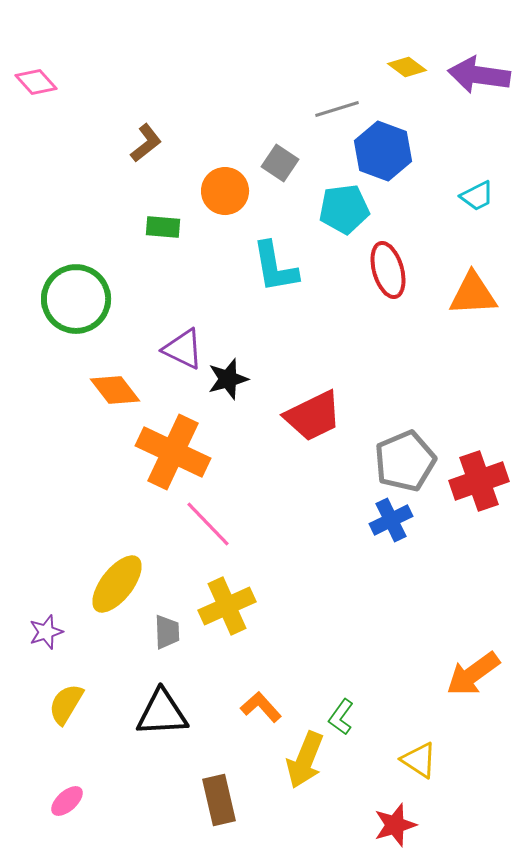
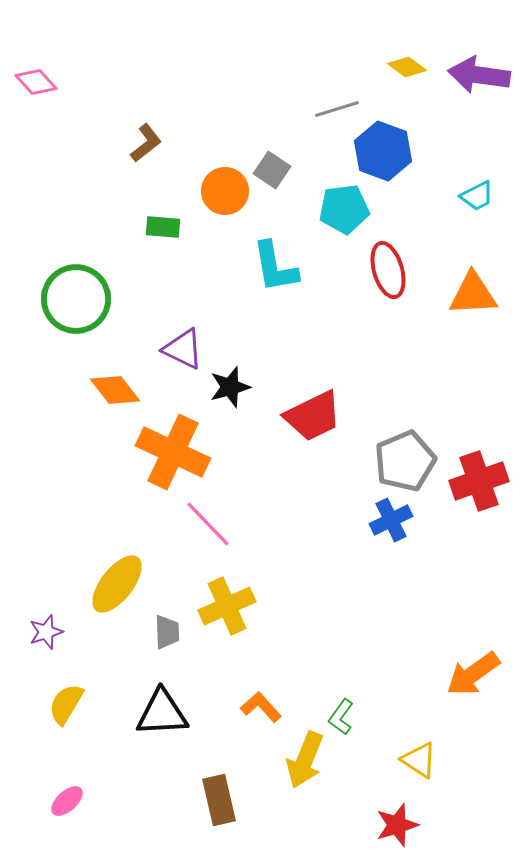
gray square: moved 8 px left, 7 px down
black star: moved 2 px right, 8 px down
red star: moved 2 px right
